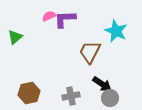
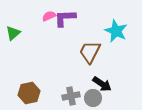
purple L-shape: moved 1 px up
green triangle: moved 2 px left, 4 px up
gray circle: moved 17 px left
